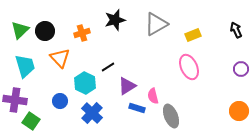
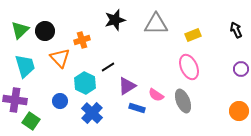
gray triangle: rotated 30 degrees clockwise
orange cross: moved 7 px down
pink semicircle: moved 3 px right, 1 px up; rotated 42 degrees counterclockwise
gray ellipse: moved 12 px right, 15 px up
